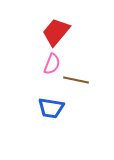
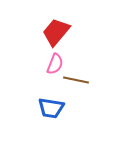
pink semicircle: moved 3 px right
